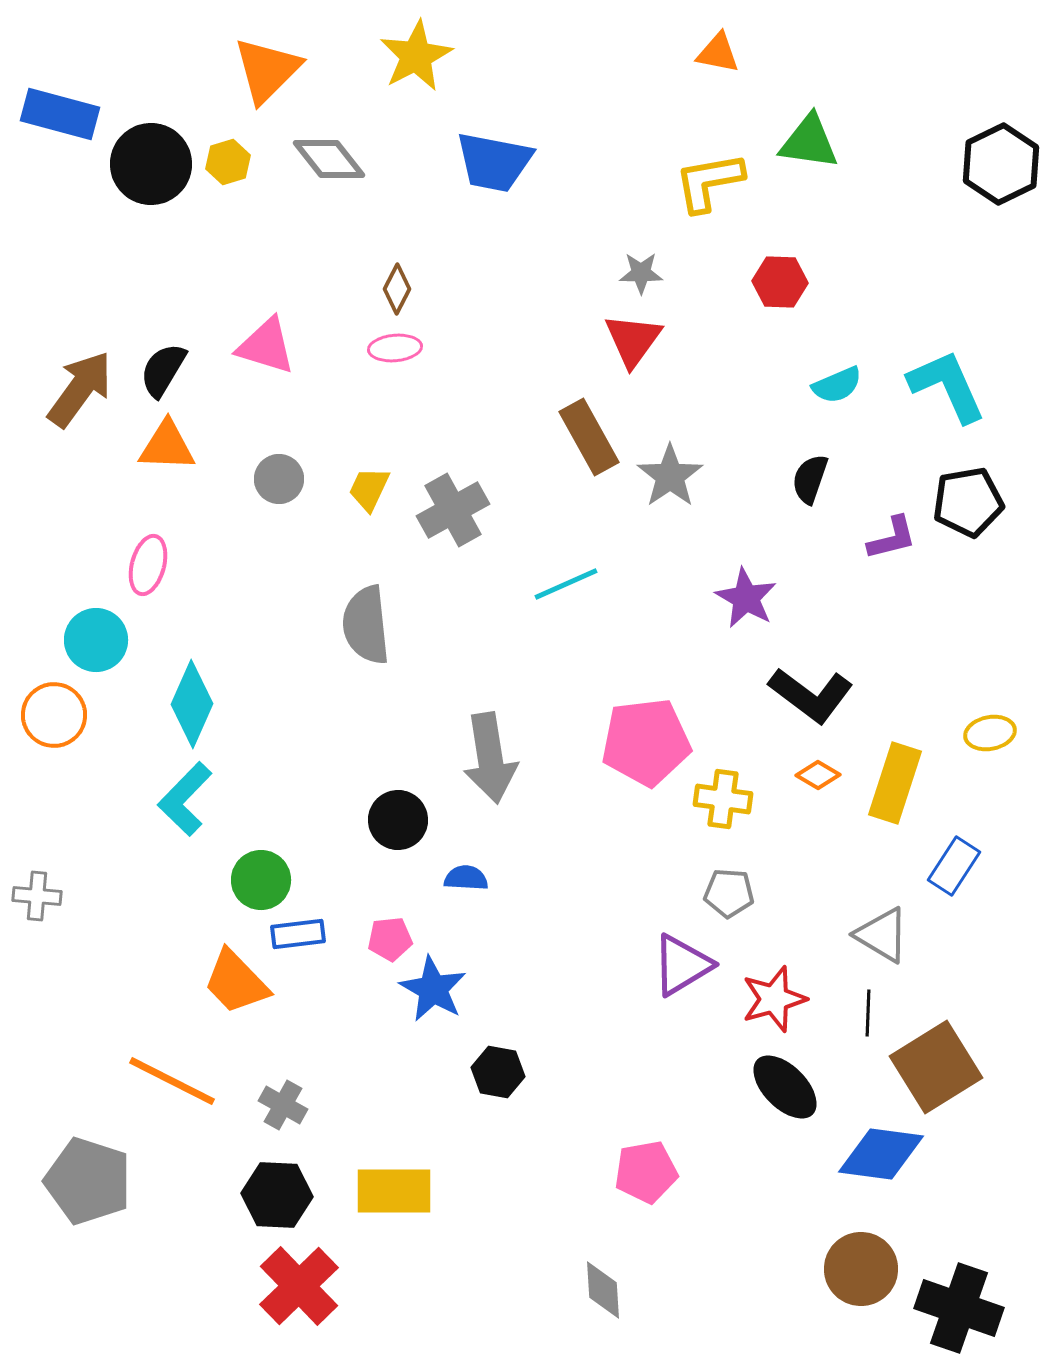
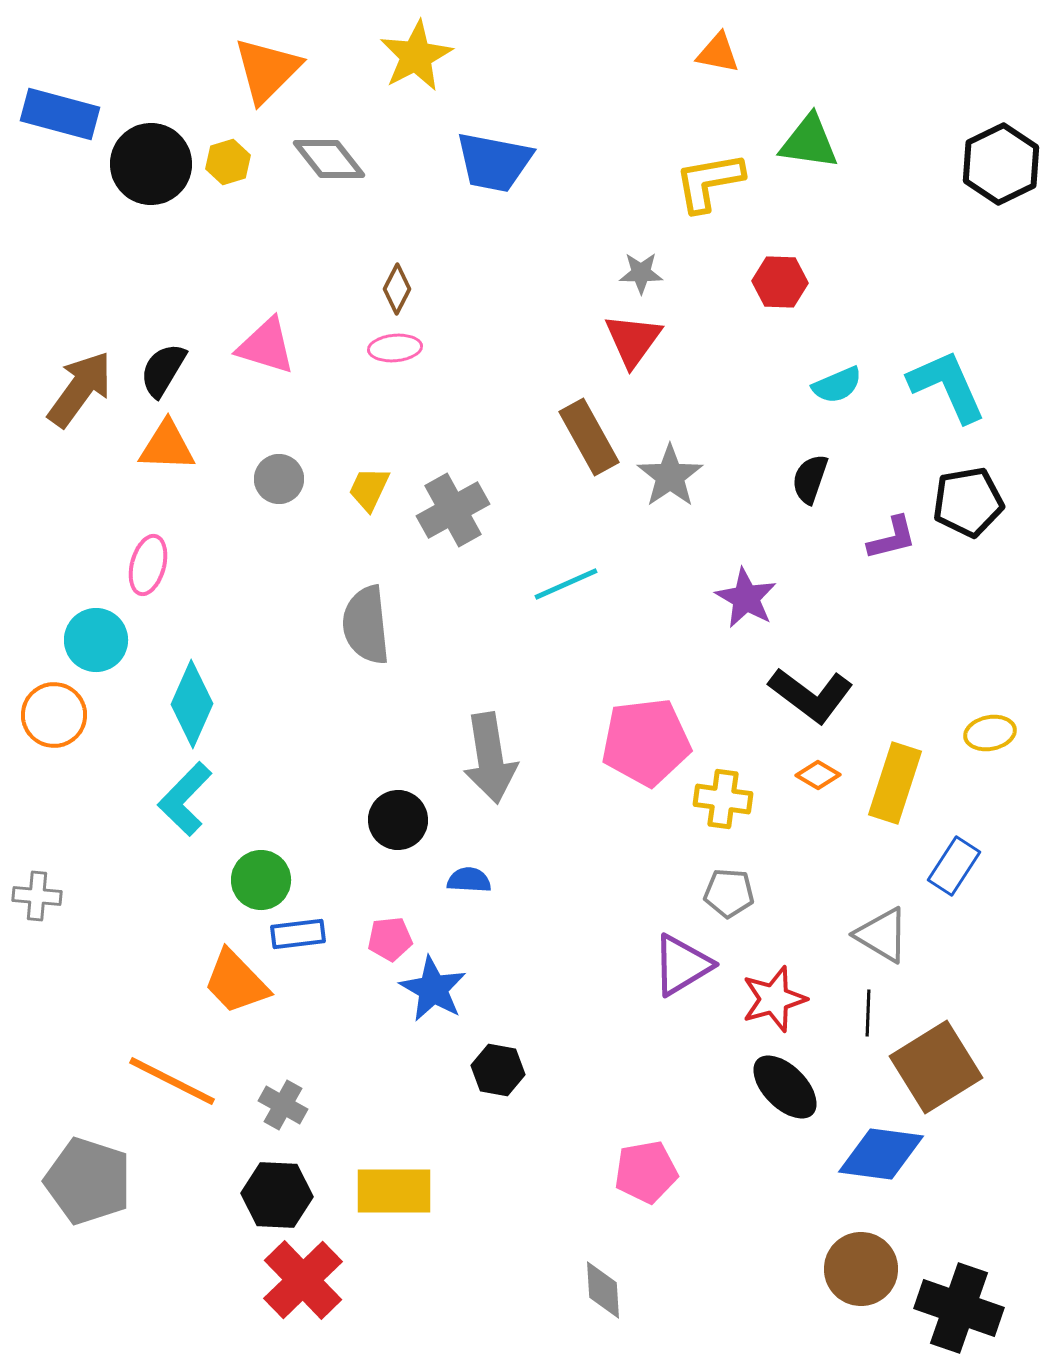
blue semicircle at (466, 878): moved 3 px right, 2 px down
black hexagon at (498, 1072): moved 2 px up
red cross at (299, 1286): moved 4 px right, 6 px up
